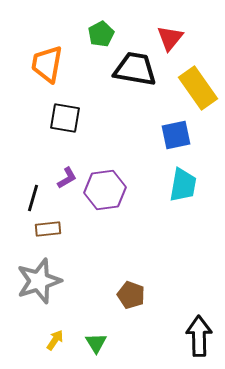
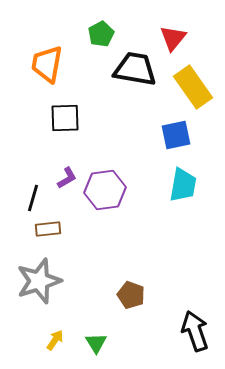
red triangle: moved 3 px right
yellow rectangle: moved 5 px left, 1 px up
black square: rotated 12 degrees counterclockwise
black arrow: moved 4 px left, 5 px up; rotated 18 degrees counterclockwise
